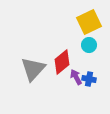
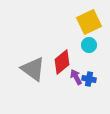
gray triangle: rotated 36 degrees counterclockwise
